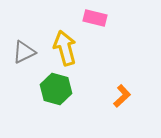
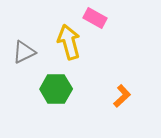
pink rectangle: rotated 15 degrees clockwise
yellow arrow: moved 4 px right, 6 px up
green hexagon: rotated 16 degrees counterclockwise
